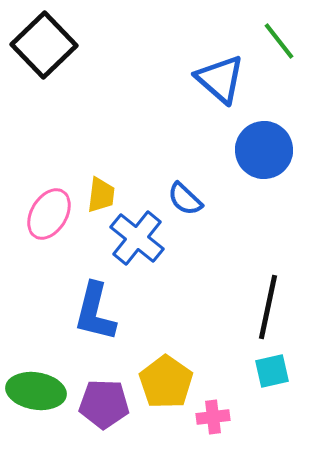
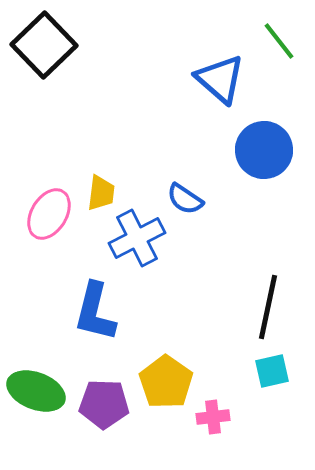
yellow trapezoid: moved 2 px up
blue semicircle: rotated 9 degrees counterclockwise
blue cross: rotated 24 degrees clockwise
green ellipse: rotated 12 degrees clockwise
